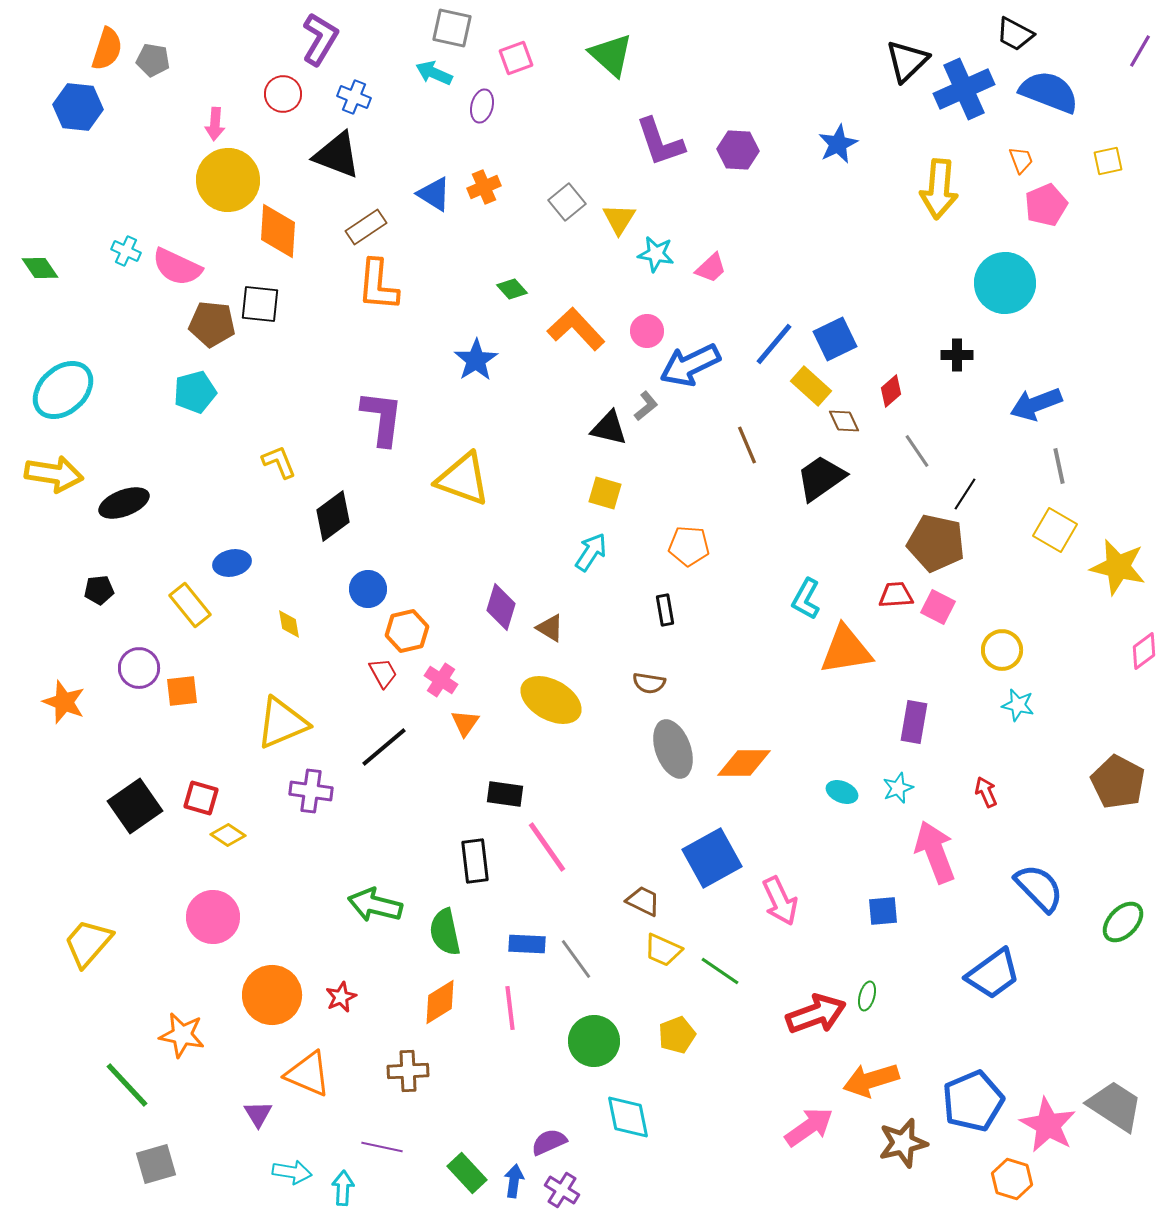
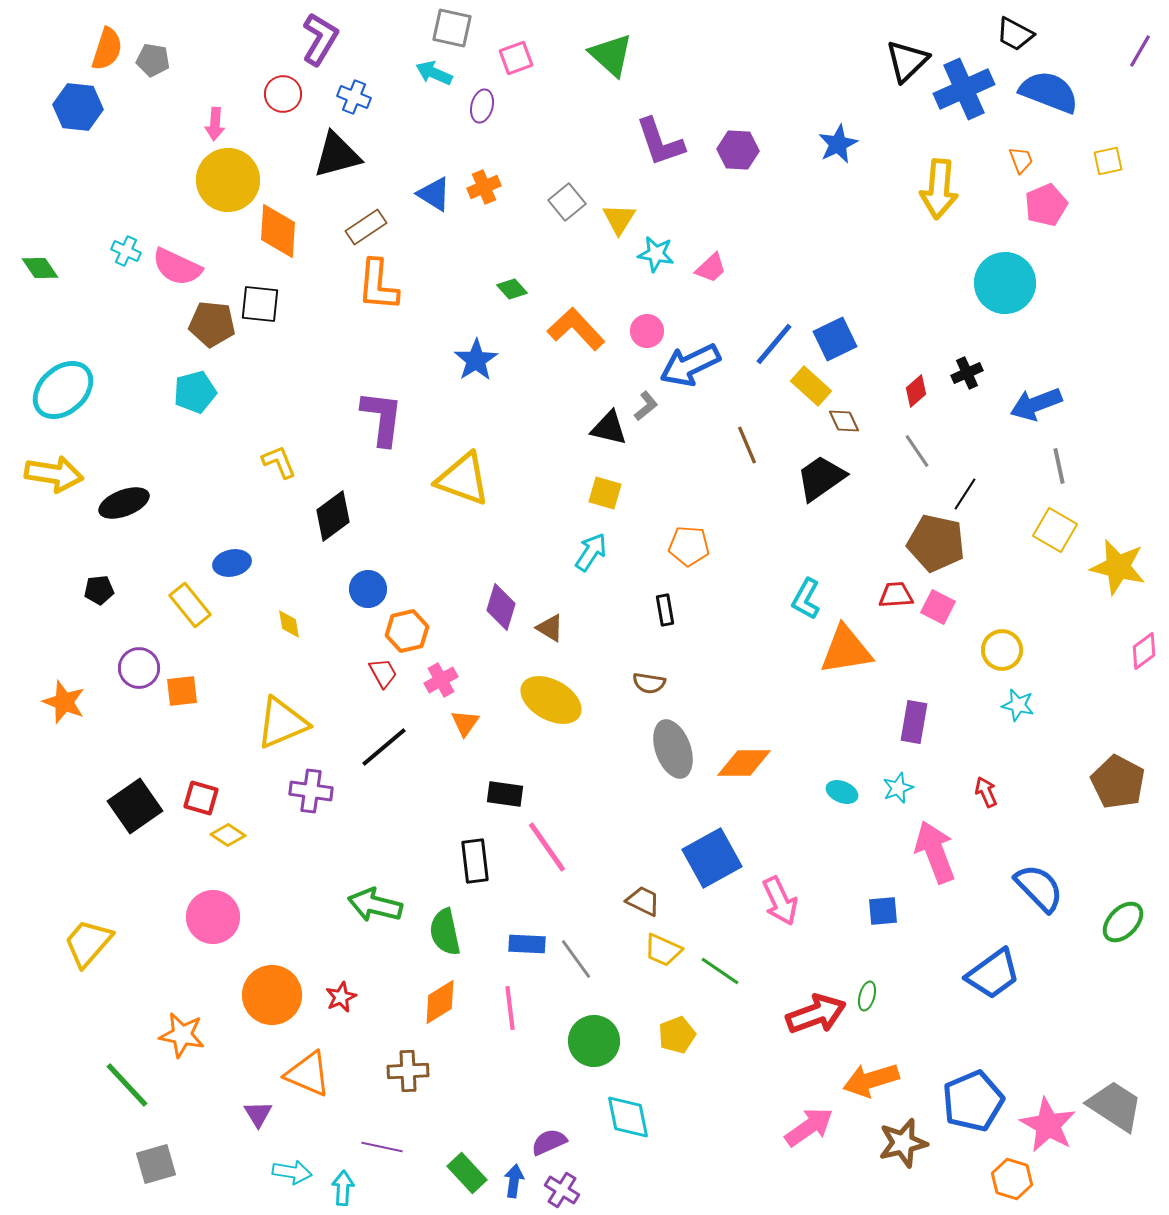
black triangle at (337, 155): rotated 36 degrees counterclockwise
black cross at (957, 355): moved 10 px right, 18 px down; rotated 24 degrees counterclockwise
red diamond at (891, 391): moved 25 px right
pink cross at (441, 680): rotated 28 degrees clockwise
